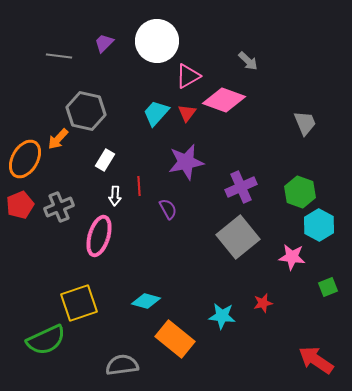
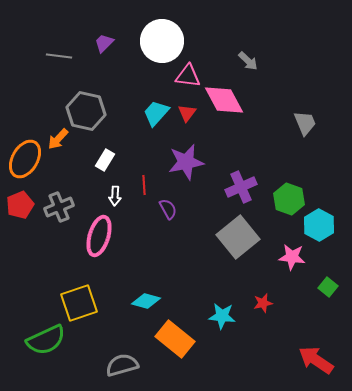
white circle: moved 5 px right
pink triangle: rotated 36 degrees clockwise
pink diamond: rotated 42 degrees clockwise
red line: moved 5 px right, 1 px up
green hexagon: moved 11 px left, 7 px down
green square: rotated 30 degrees counterclockwise
gray semicircle: rotated 8 degrees counterclockwise
